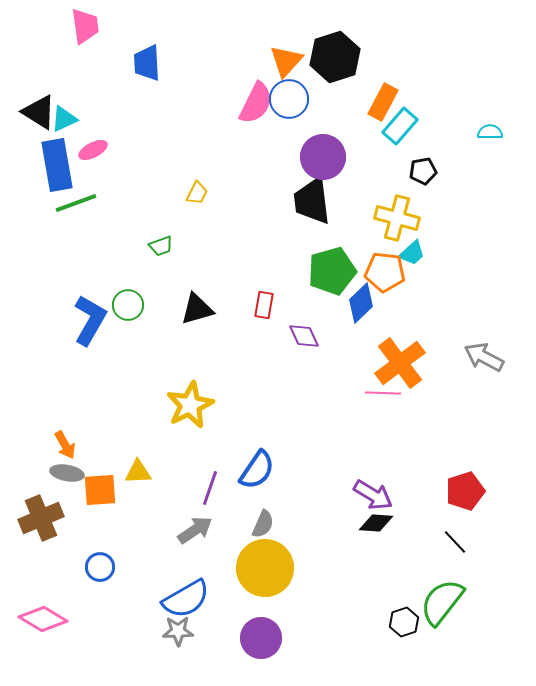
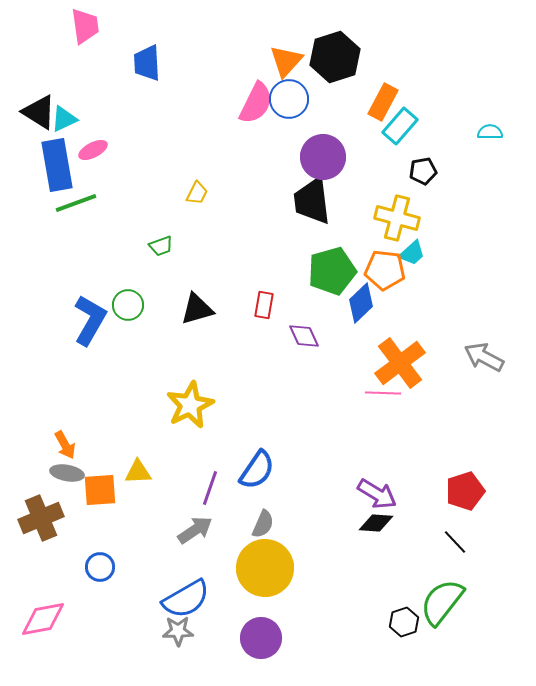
orange pentagon at (385, 272): moved 2 px up
purple arrow at (373, 495): moved 4 px right, 1 px up
pink diamond at (43, 619): rotated 42 degrees counterclockwise
